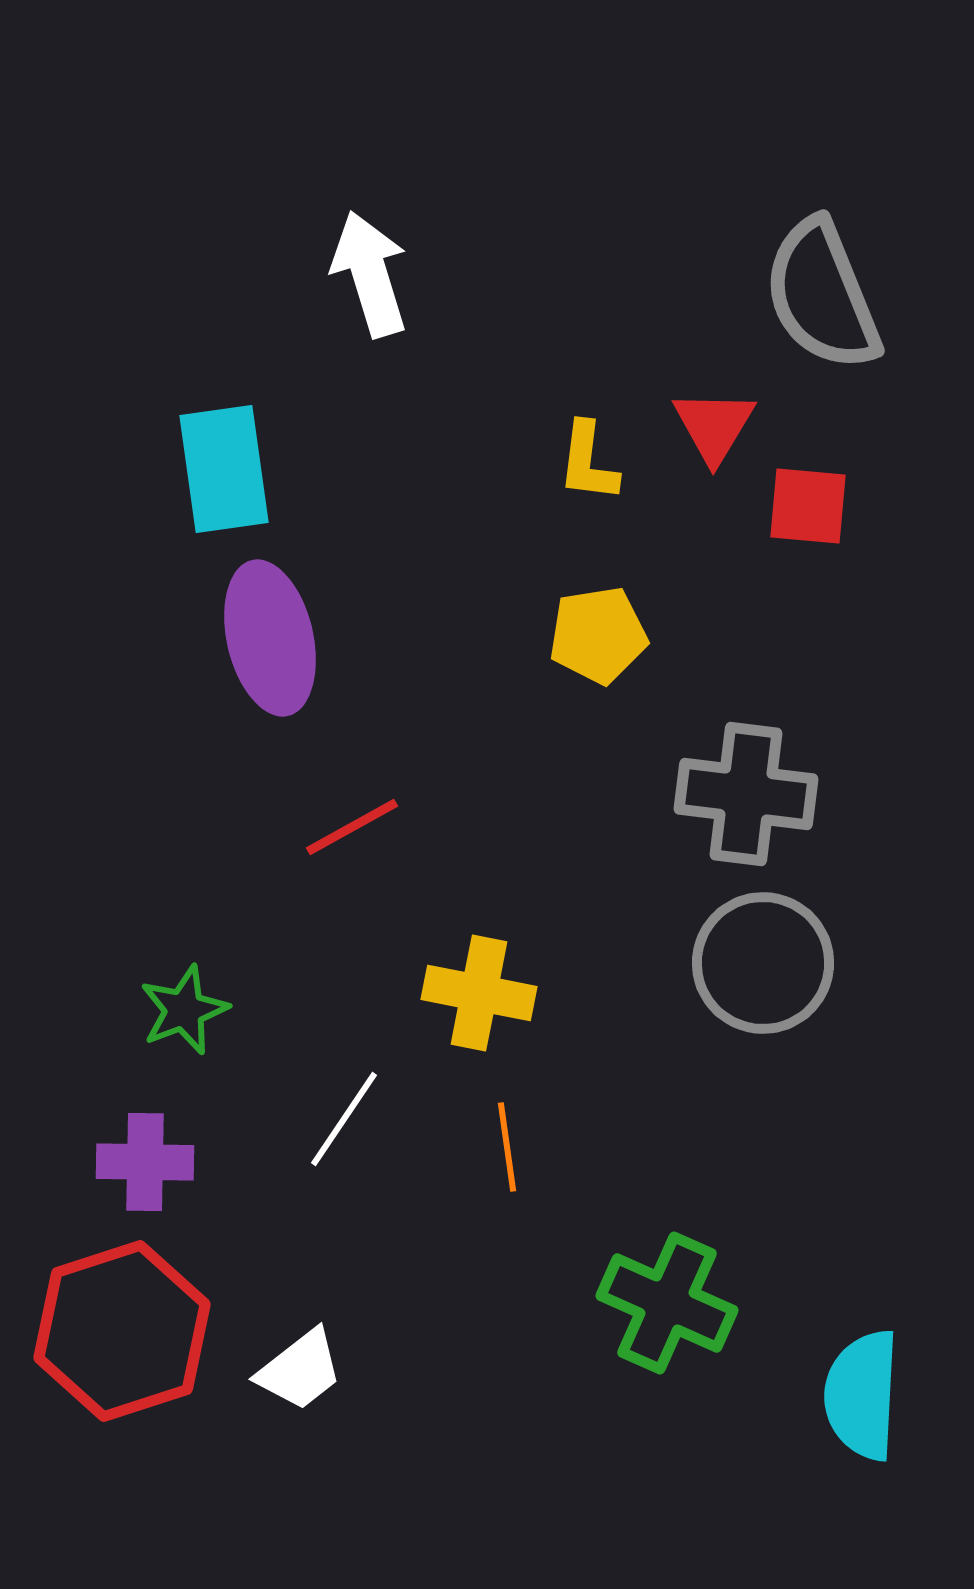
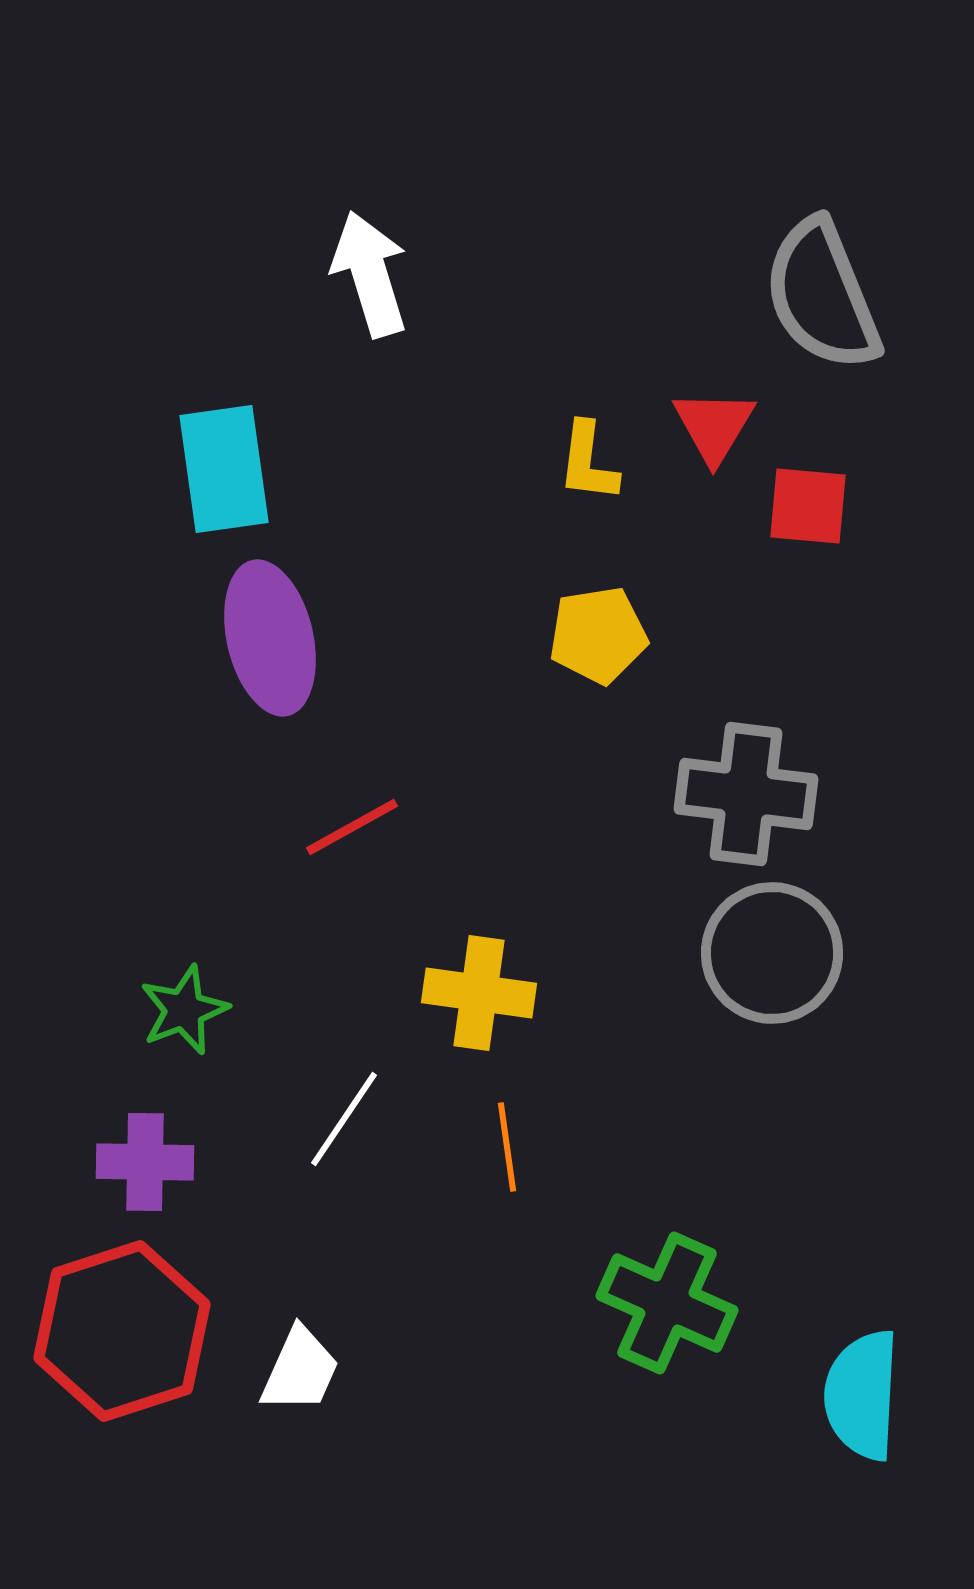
gray circle: moved 9 px right, 10 px up
yellow cross: rotated 3 degrees counterclockwise
white trapezoid: rotated 28 degrees counterclockwise
